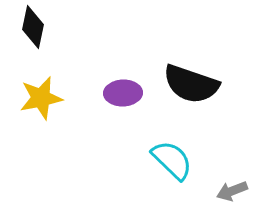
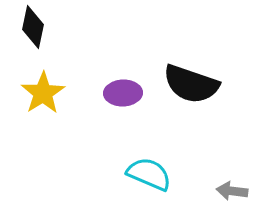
yellow star: moved 2 px right, 5 px up; rotated 21 degrees counterclockwise
cyan semicircle: moved 23 px left, 14 px down; rotated 21 degrees counterclockwise
gray arrow: rotated 28 degrees clockwise
